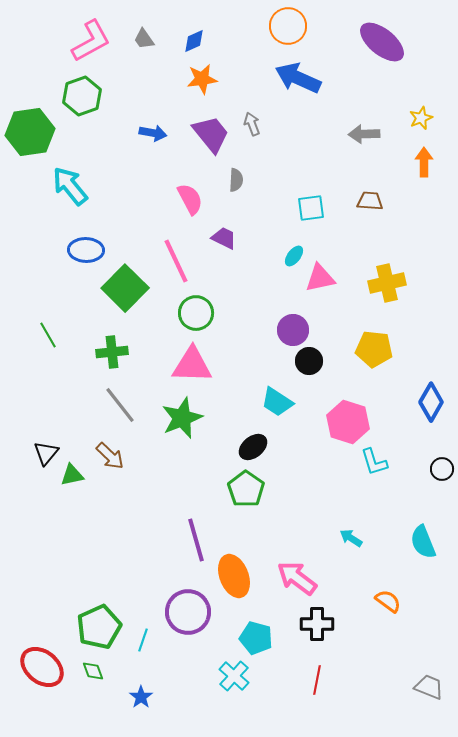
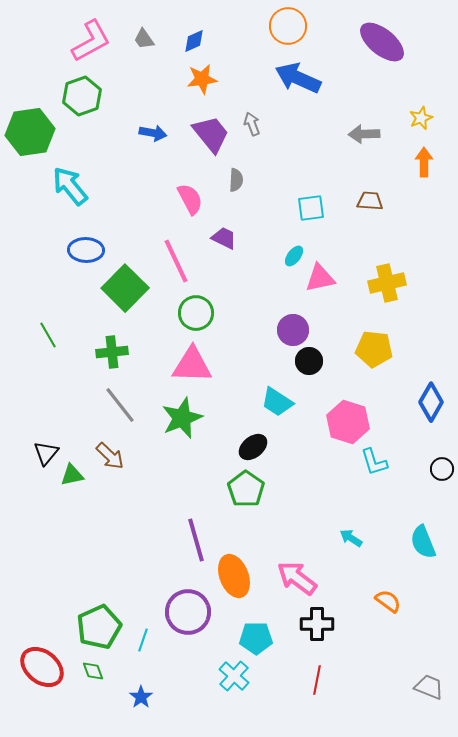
cyan pentagon at (256, 638): rotated 16 degrees counterclockwise
